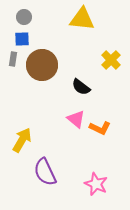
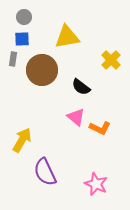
yellow triangle: moved 15 px left, 18 px down; rotated 16 degrees counterclockwise
brown circle: moved 5 px down
pink triangle: moved 2 px up
